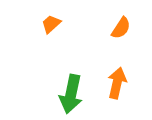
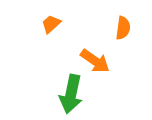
orange semicircle: moved 2 px right; rotated 25 degrees counterclockwise
orange arrow: moved 22 px left, 22 px up; rotated 112 degrees clockwise
